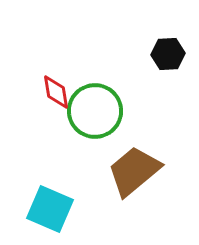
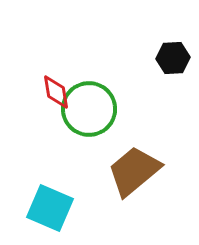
black hexagon: moved 5 px right, 4 px down
green circle: moved 6 px left, 2 px up
cyan square: moved 1 px up
